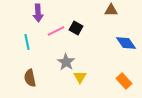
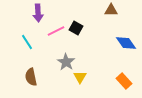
cyan line: rotated 21 degrees counterclockwise
brown semicircle: moved 1 px right, 1 px up
